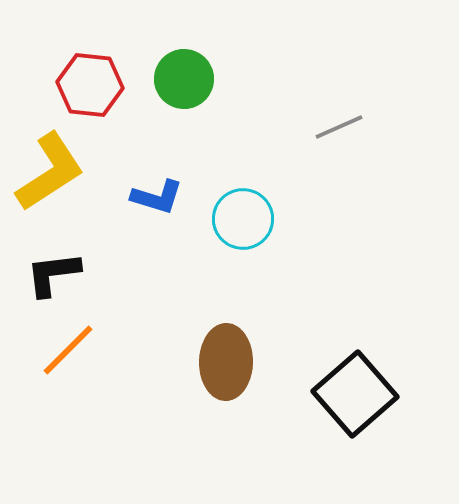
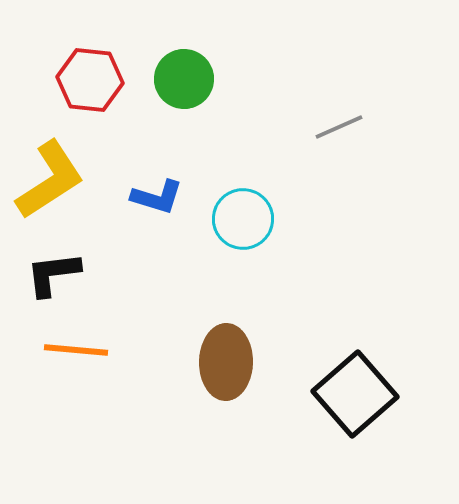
red hexagon: moved 5 px up
yellow L-shape: moved 8 px down
orange line: moved 8 px right; rotated 50 degrees clockwise
